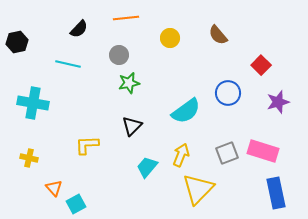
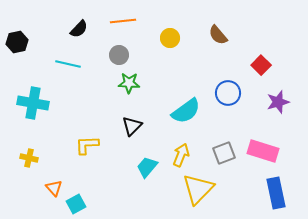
orange line: moved 3 px left, 3 px down
green star: rotated 15 degrees clockwise
gray square: moved 3 px left
